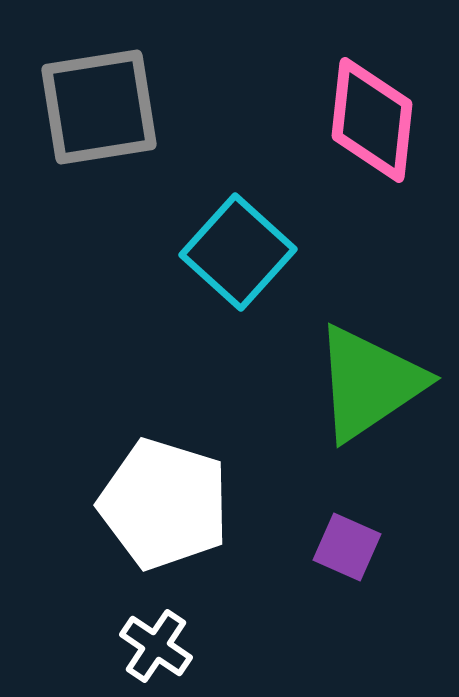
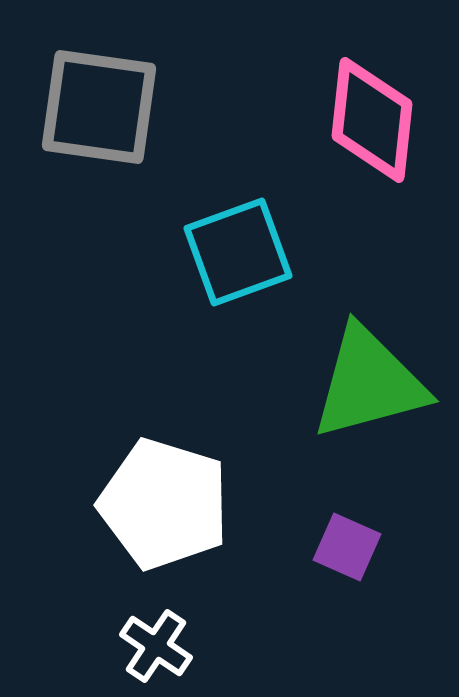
gray square: rotated 17 degrees clockwise
cyan square: rotated 28 degrees clockwise
green triangle: rotated 19 degrees clockwise
